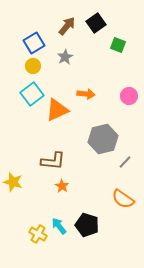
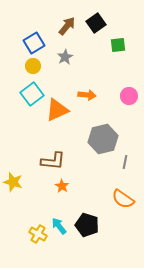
green square: rotated 28 degrees counterclockwise
orange arrow: moved 1 px right, 1 px down
gray line: rotated 32 degrees counterclockwise
